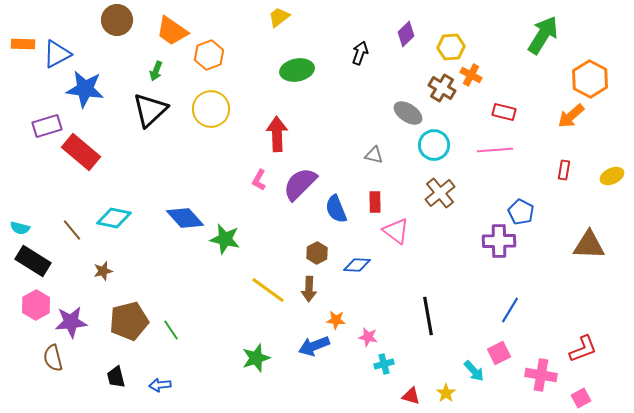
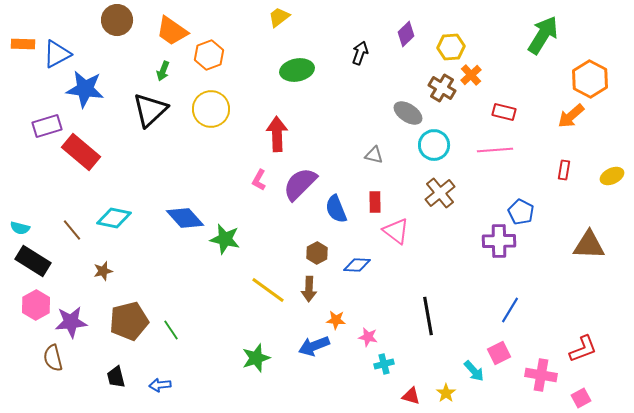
green arrow at (156, 71): moved 7 px right
orange cross at (471, 75): rotated 20 degrees clockwise
